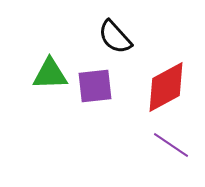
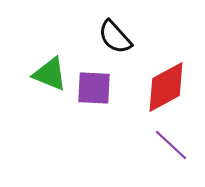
green triangle: rotated 24 degrees clockwise
purple square: moved 1 px left, 2 px down; rotated 9 degrees clockwise
purple line: rotated 9 degrees clockwise
